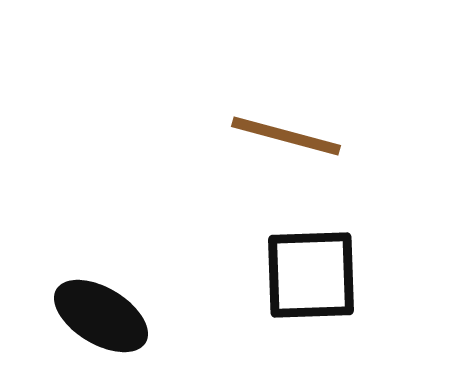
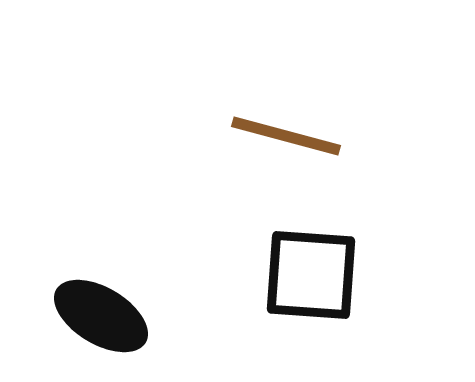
black square: rotated 6 degrees clockwise
